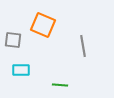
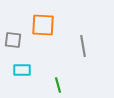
orange square: rotated 20 degrees counterclockwise
cyan rectangle: moved 1 px right
green line: moved 2 px left; rotated 70 degrees clockwise
